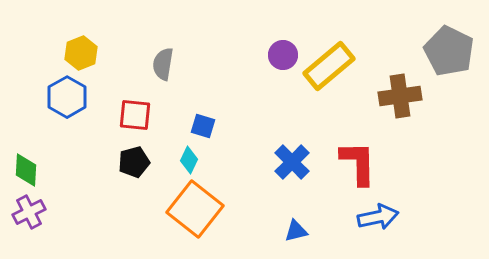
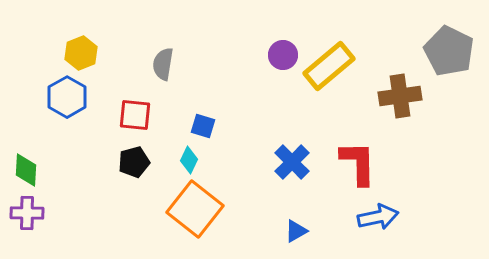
purple cross: moved 2 px left, 1 px down; rotated 28 degrees clockwise
blue triangle: rotated 15 degrees counterclockwise
